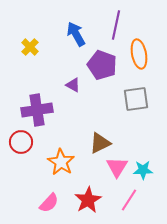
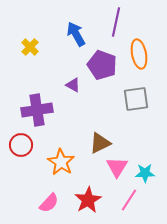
purple line: moved 3 px up
red circle: moved 3 px down
cyan star: moved 2 px right, 3 px down
